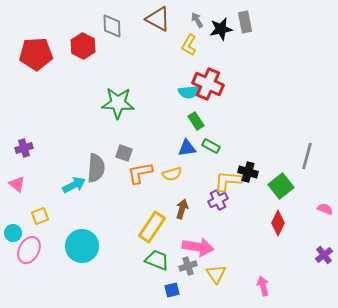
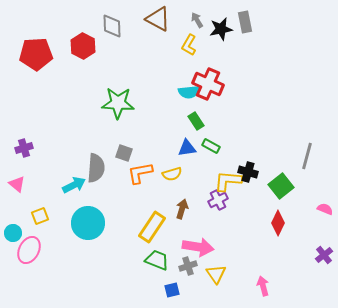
cyan circle at (82, 246): moved 6 px right, 23 px up
